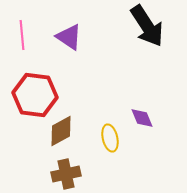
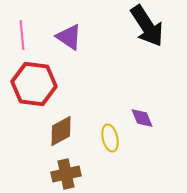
red hexagon: moved 1 px left, 11 px up
